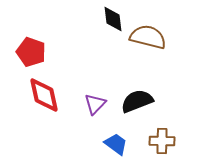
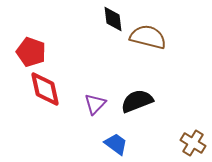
red diamond: moved 1 px right, 6 px up
brown cross: moved 31 px right, 2 px down; rotated 30 degrees clockwise
